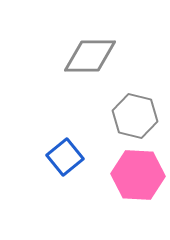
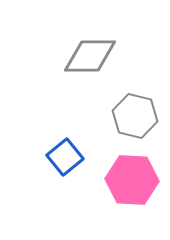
pink hexagon: moved 6 px left, 5 px down
